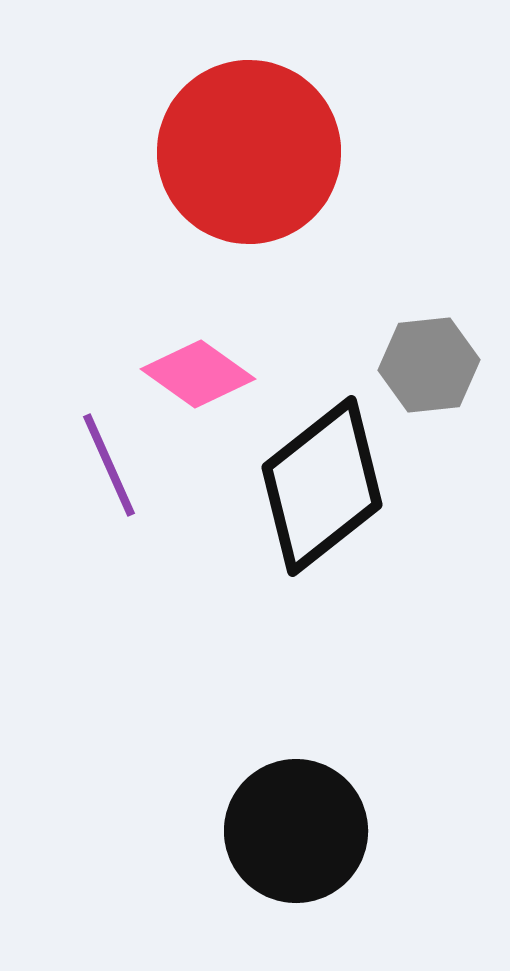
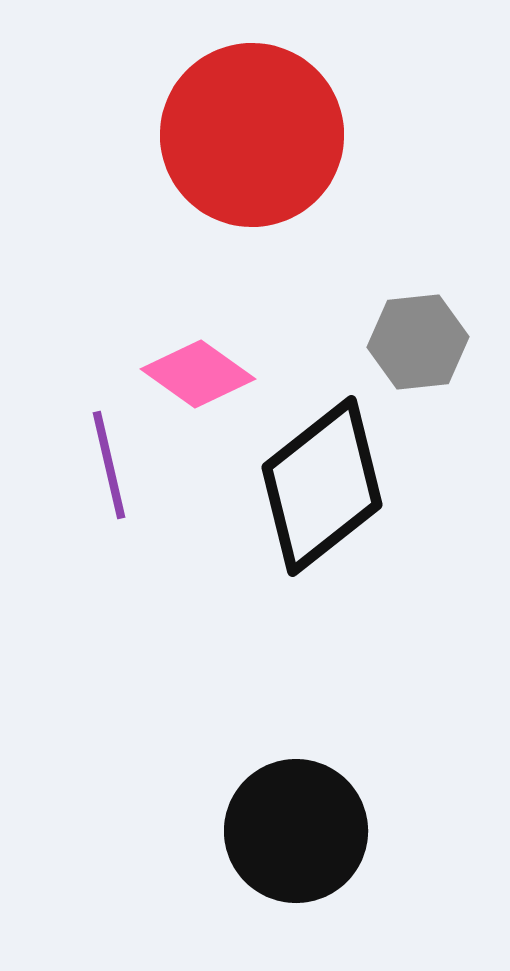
red circle: moved 3 px right, 17 px up
gray hexagon: moved 11 px left, 23 px up
purple line: rotated 11 degrees clockwise
